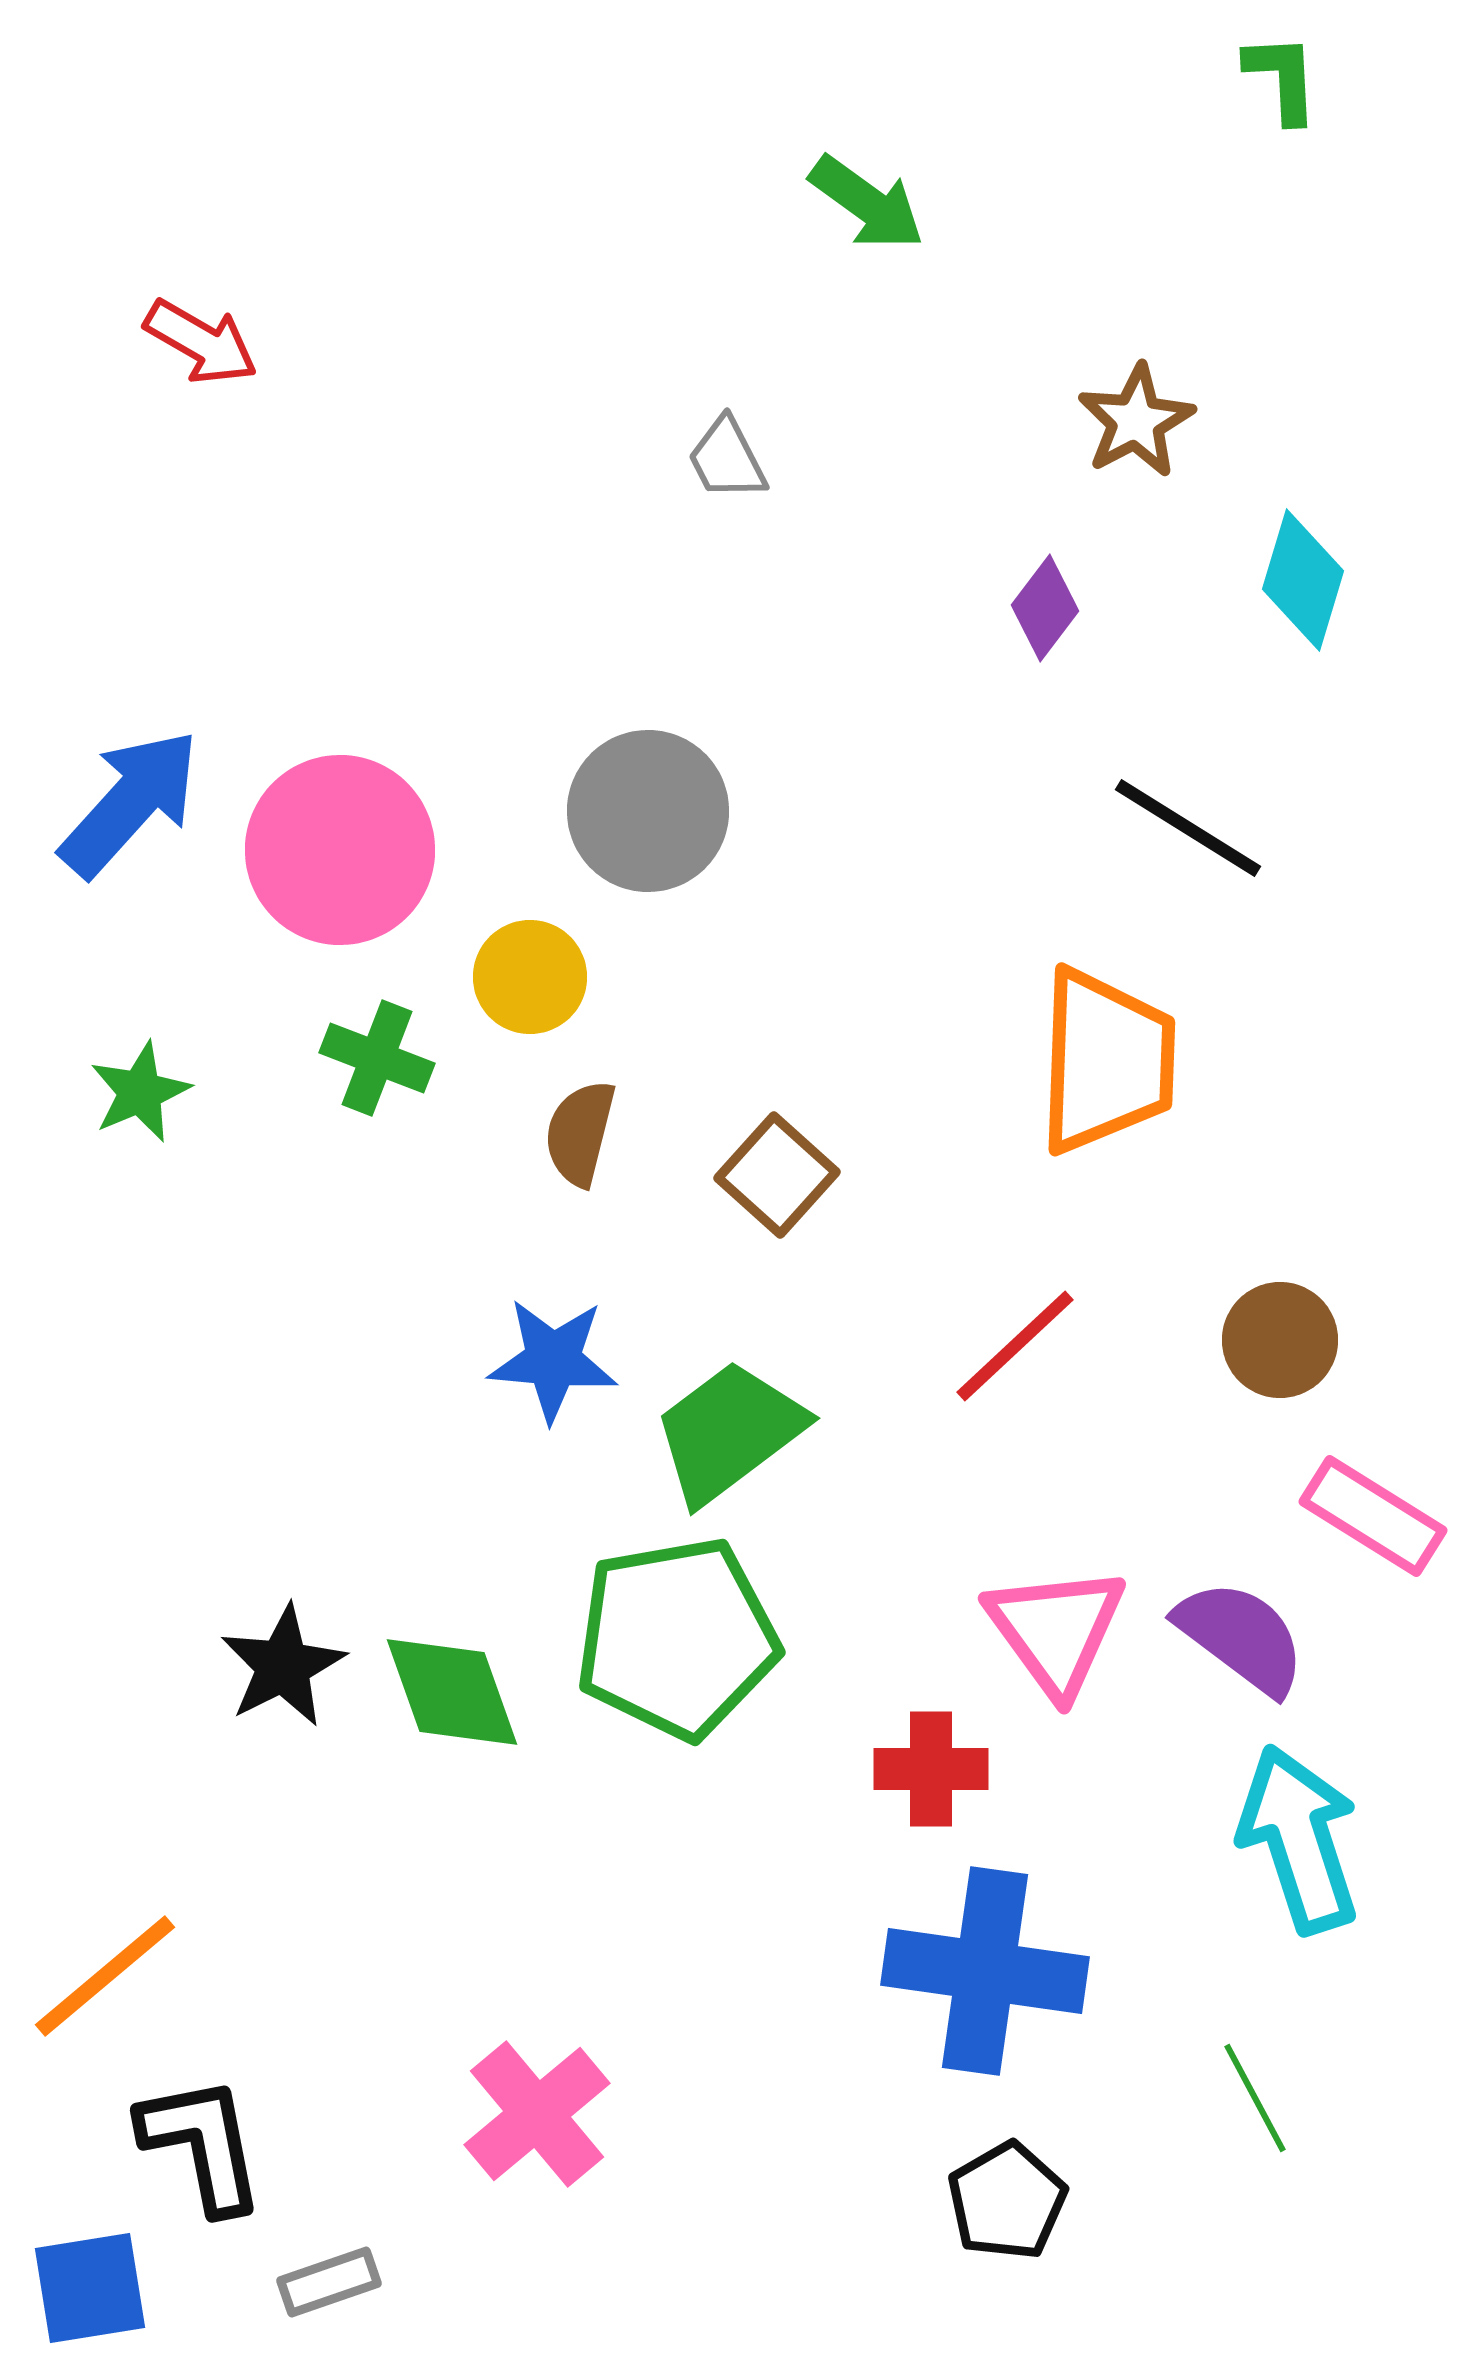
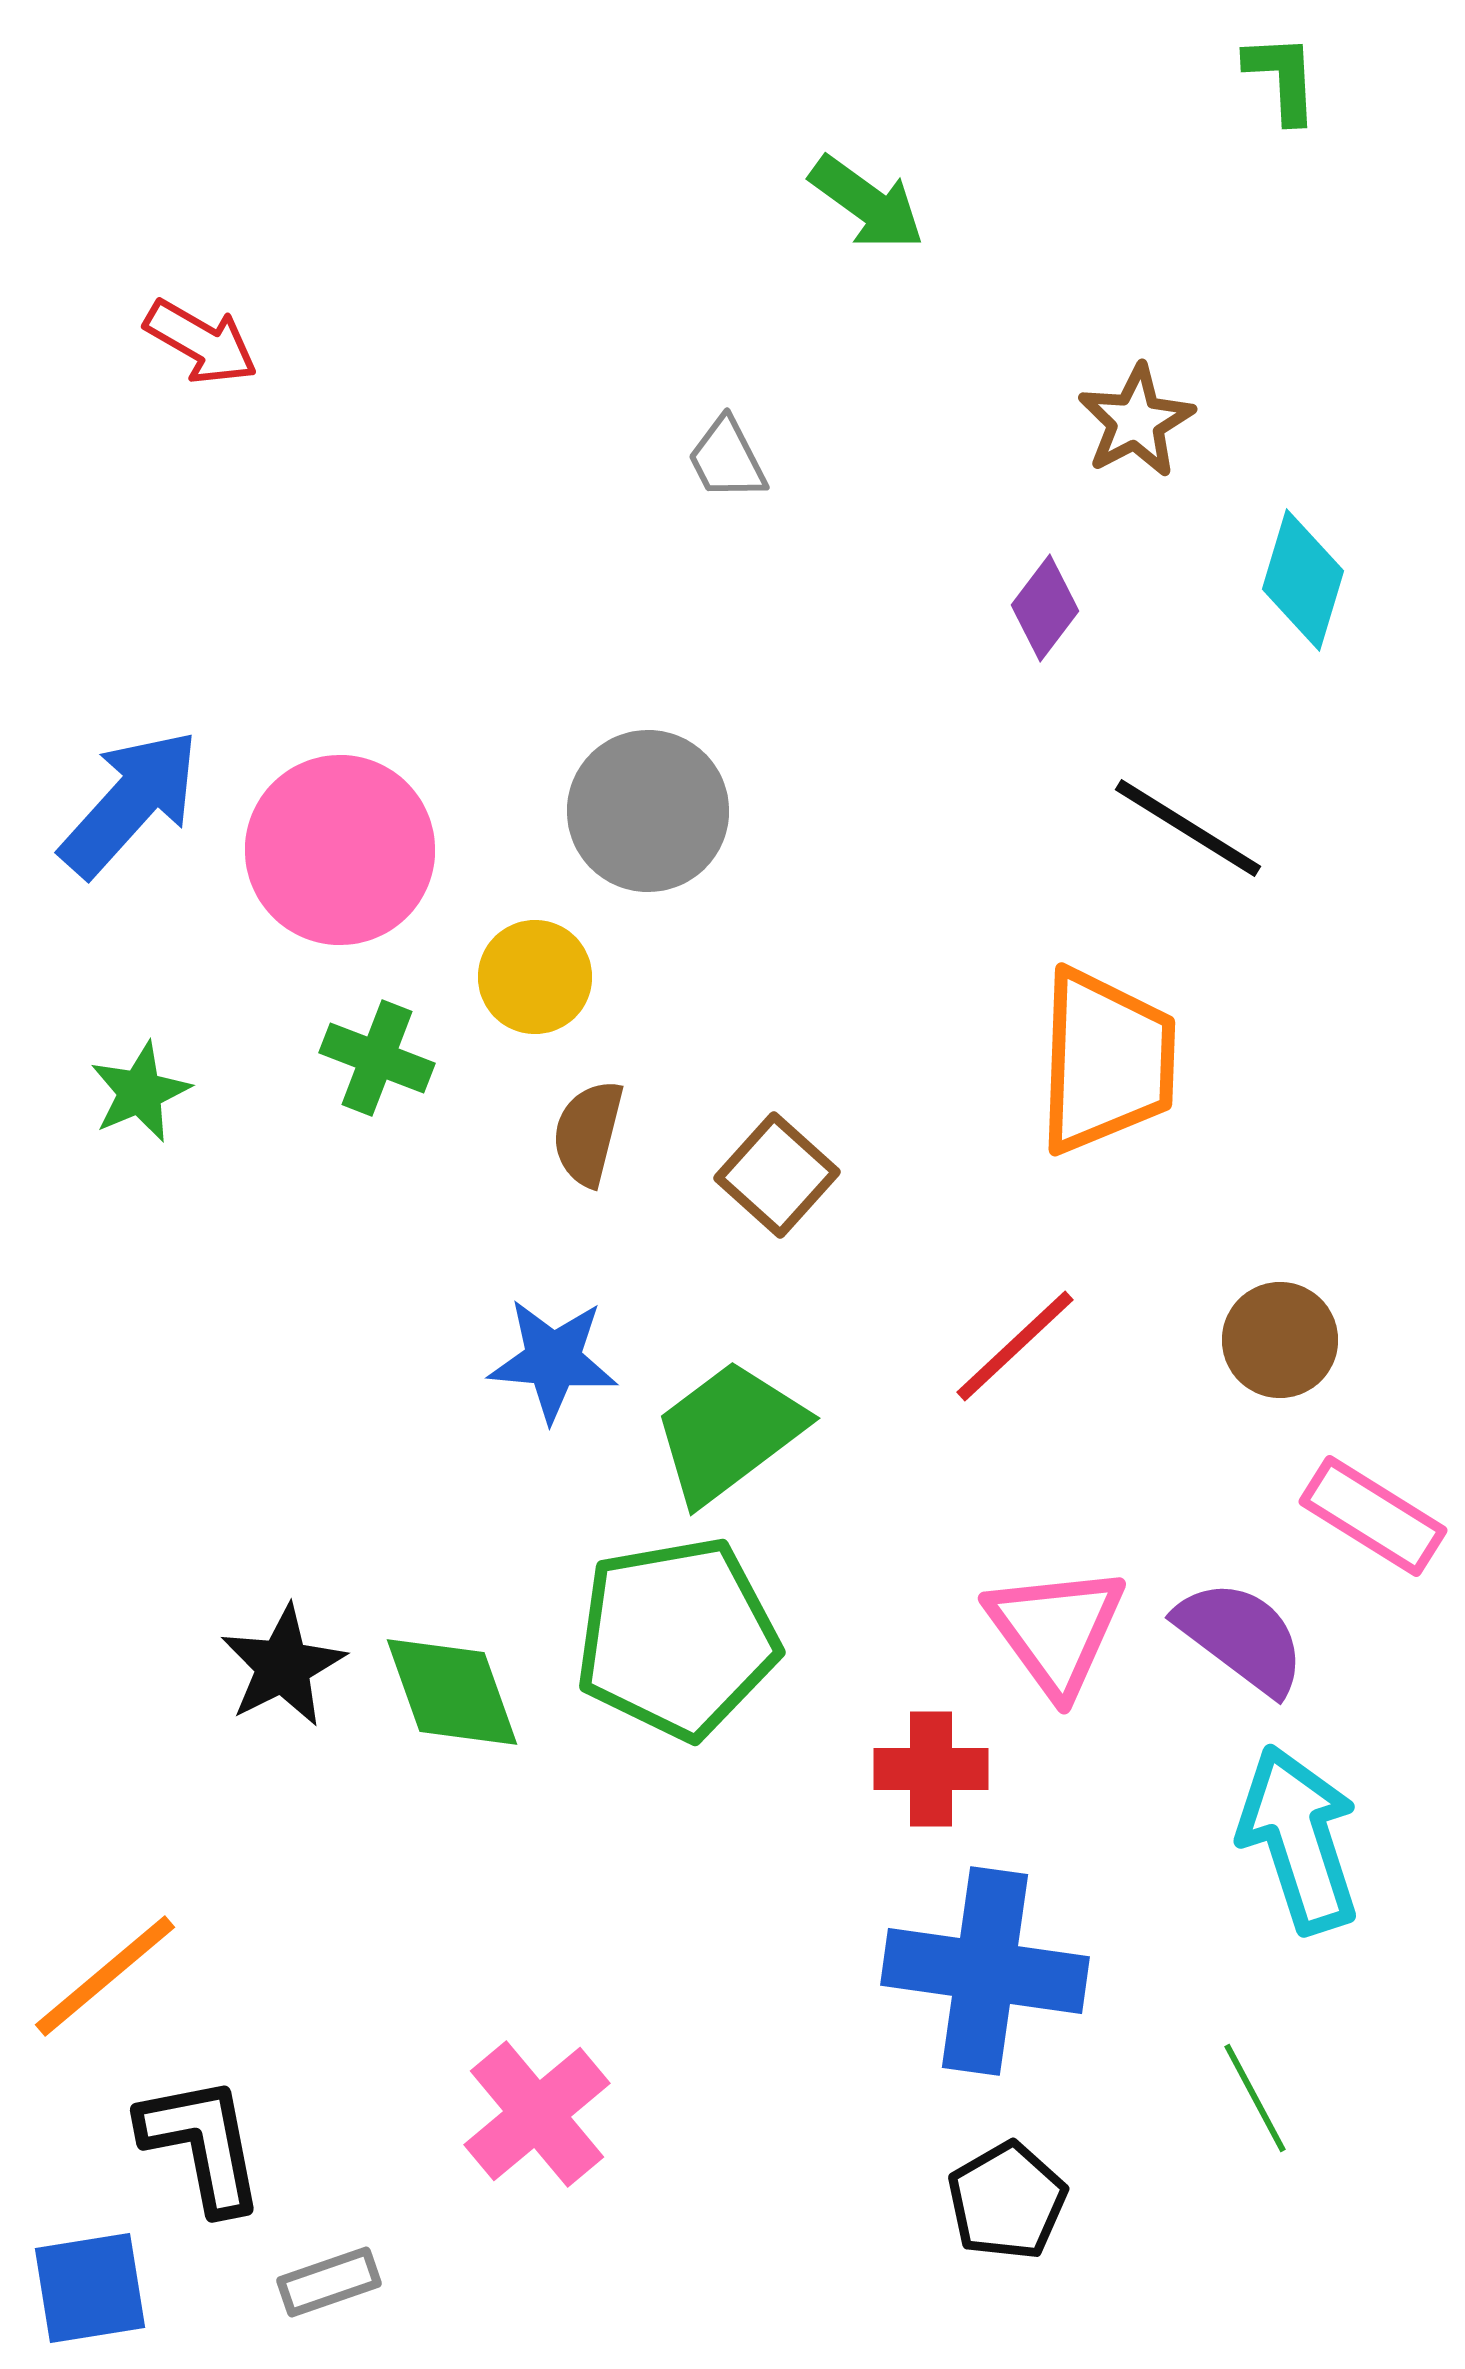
yellow circle: moved 5 px right
brown semicircle: moved 8 px right
